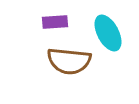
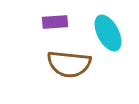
brown semicircle: moved 3 px down
